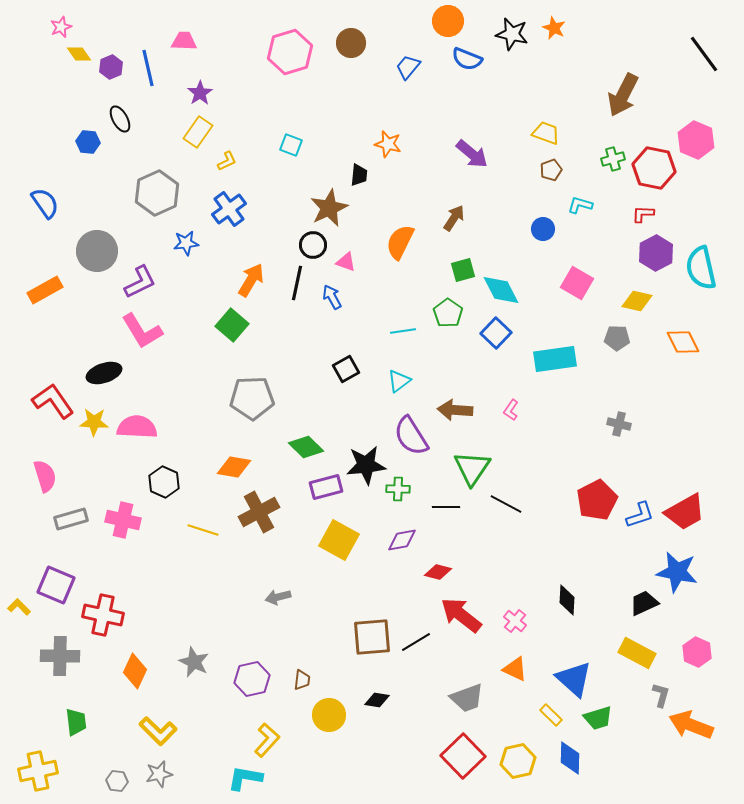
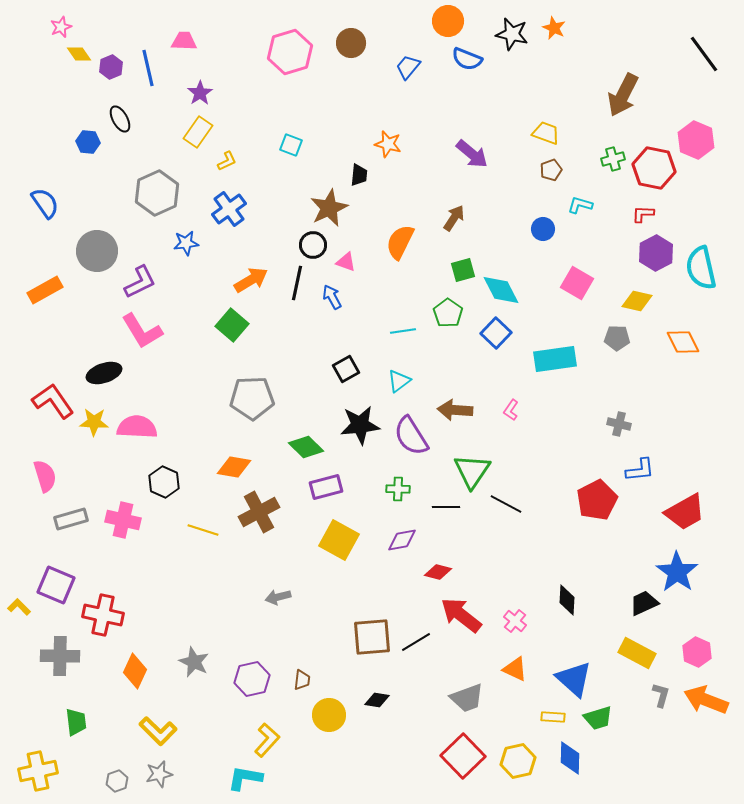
orange arrow at (251, 280): rotated 28 degrees clockwise
black star at (366, 465): moved 6 px left, 40 px up
green triangle at (472, 468): moved 3 px down
blue L-shape at (640, 515): moved 45 px up; rotated 12 degrees clockwise
blue star at (677, 572): rotated 24 degrees clockwise
yellow rectangle at (551, 715): moved 2 px right, 2 px down; rotated 40 degrees counterclockwise
orange arrow at (691, 725): moved 15 px right, 25 px up
gray hexagon at (117, 781): rotated 25 degrees counterclockwise
